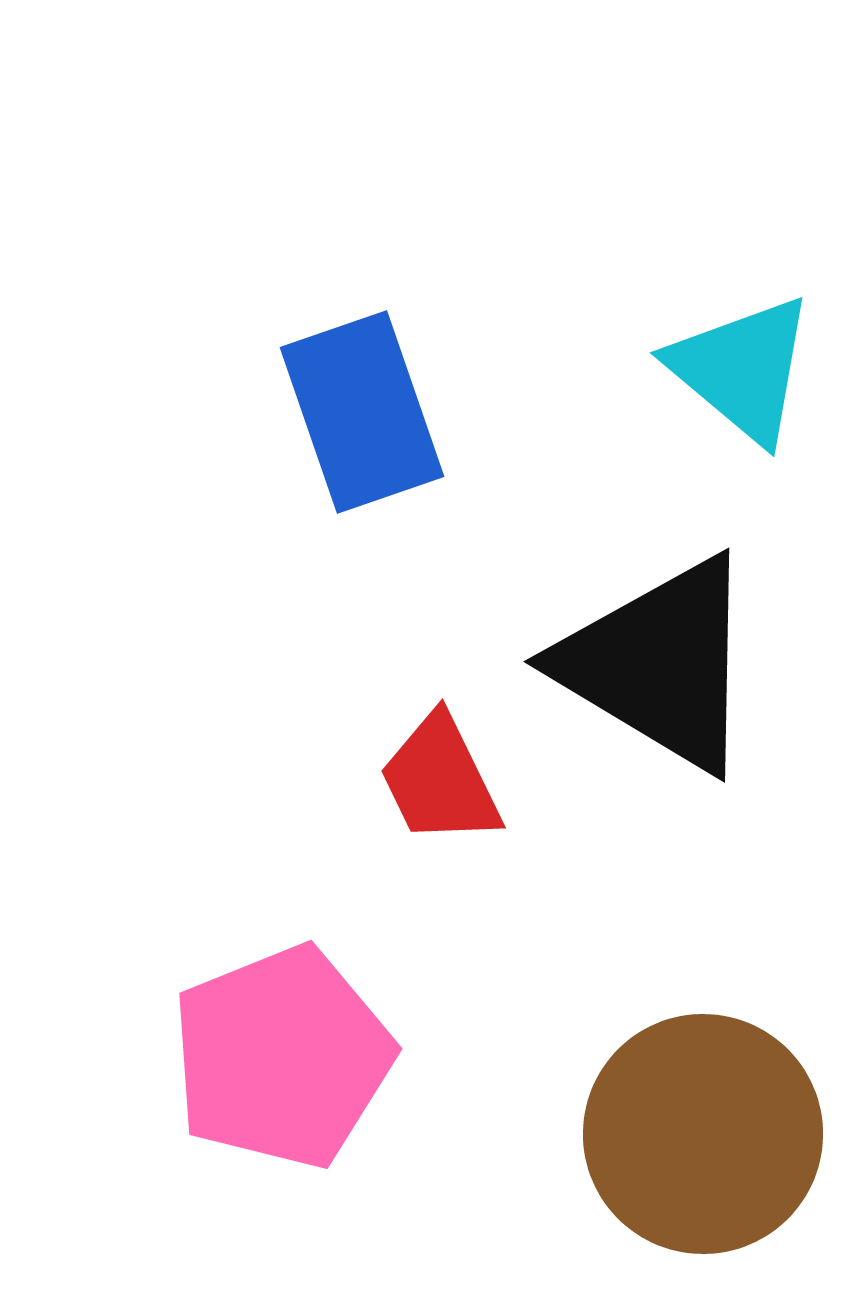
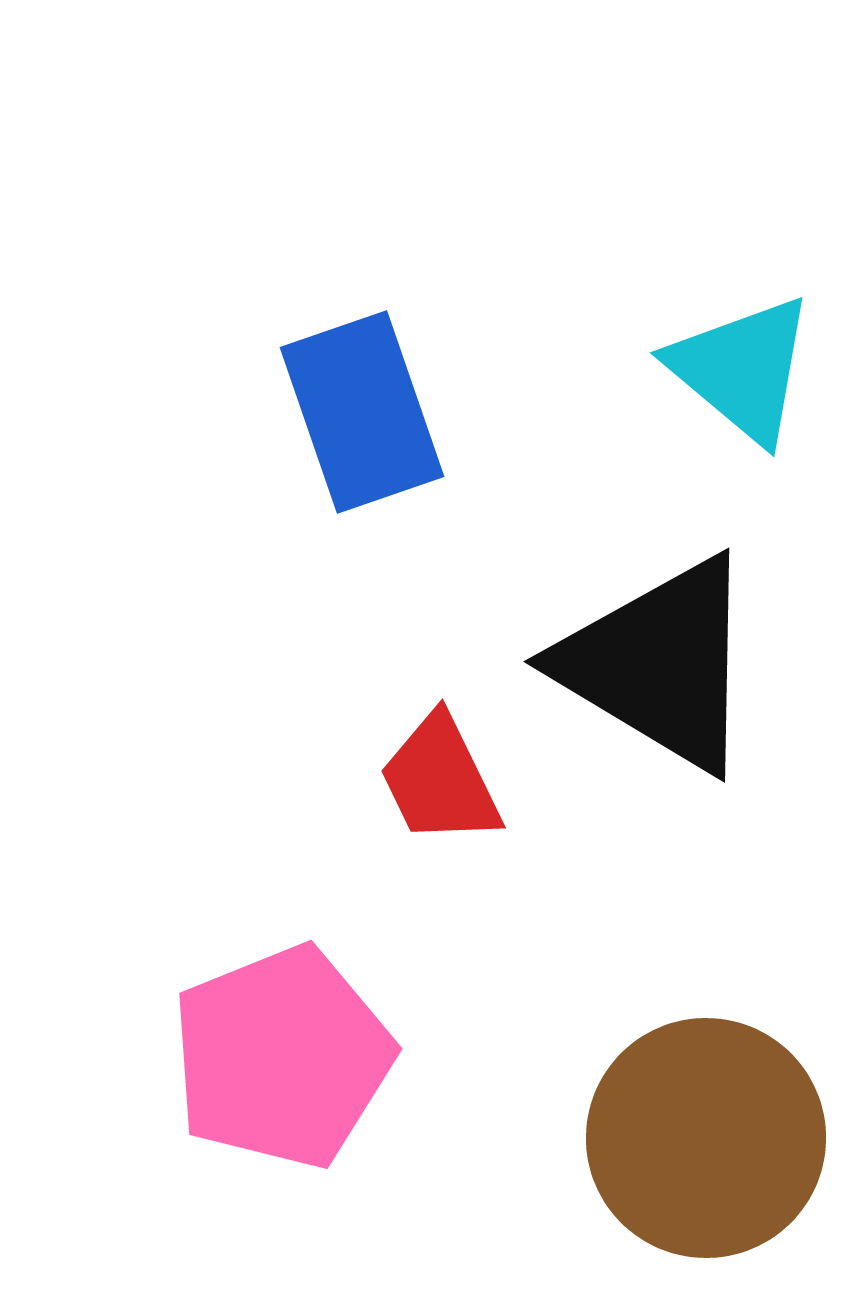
brown circle: moved 3 px right, 4 px down
